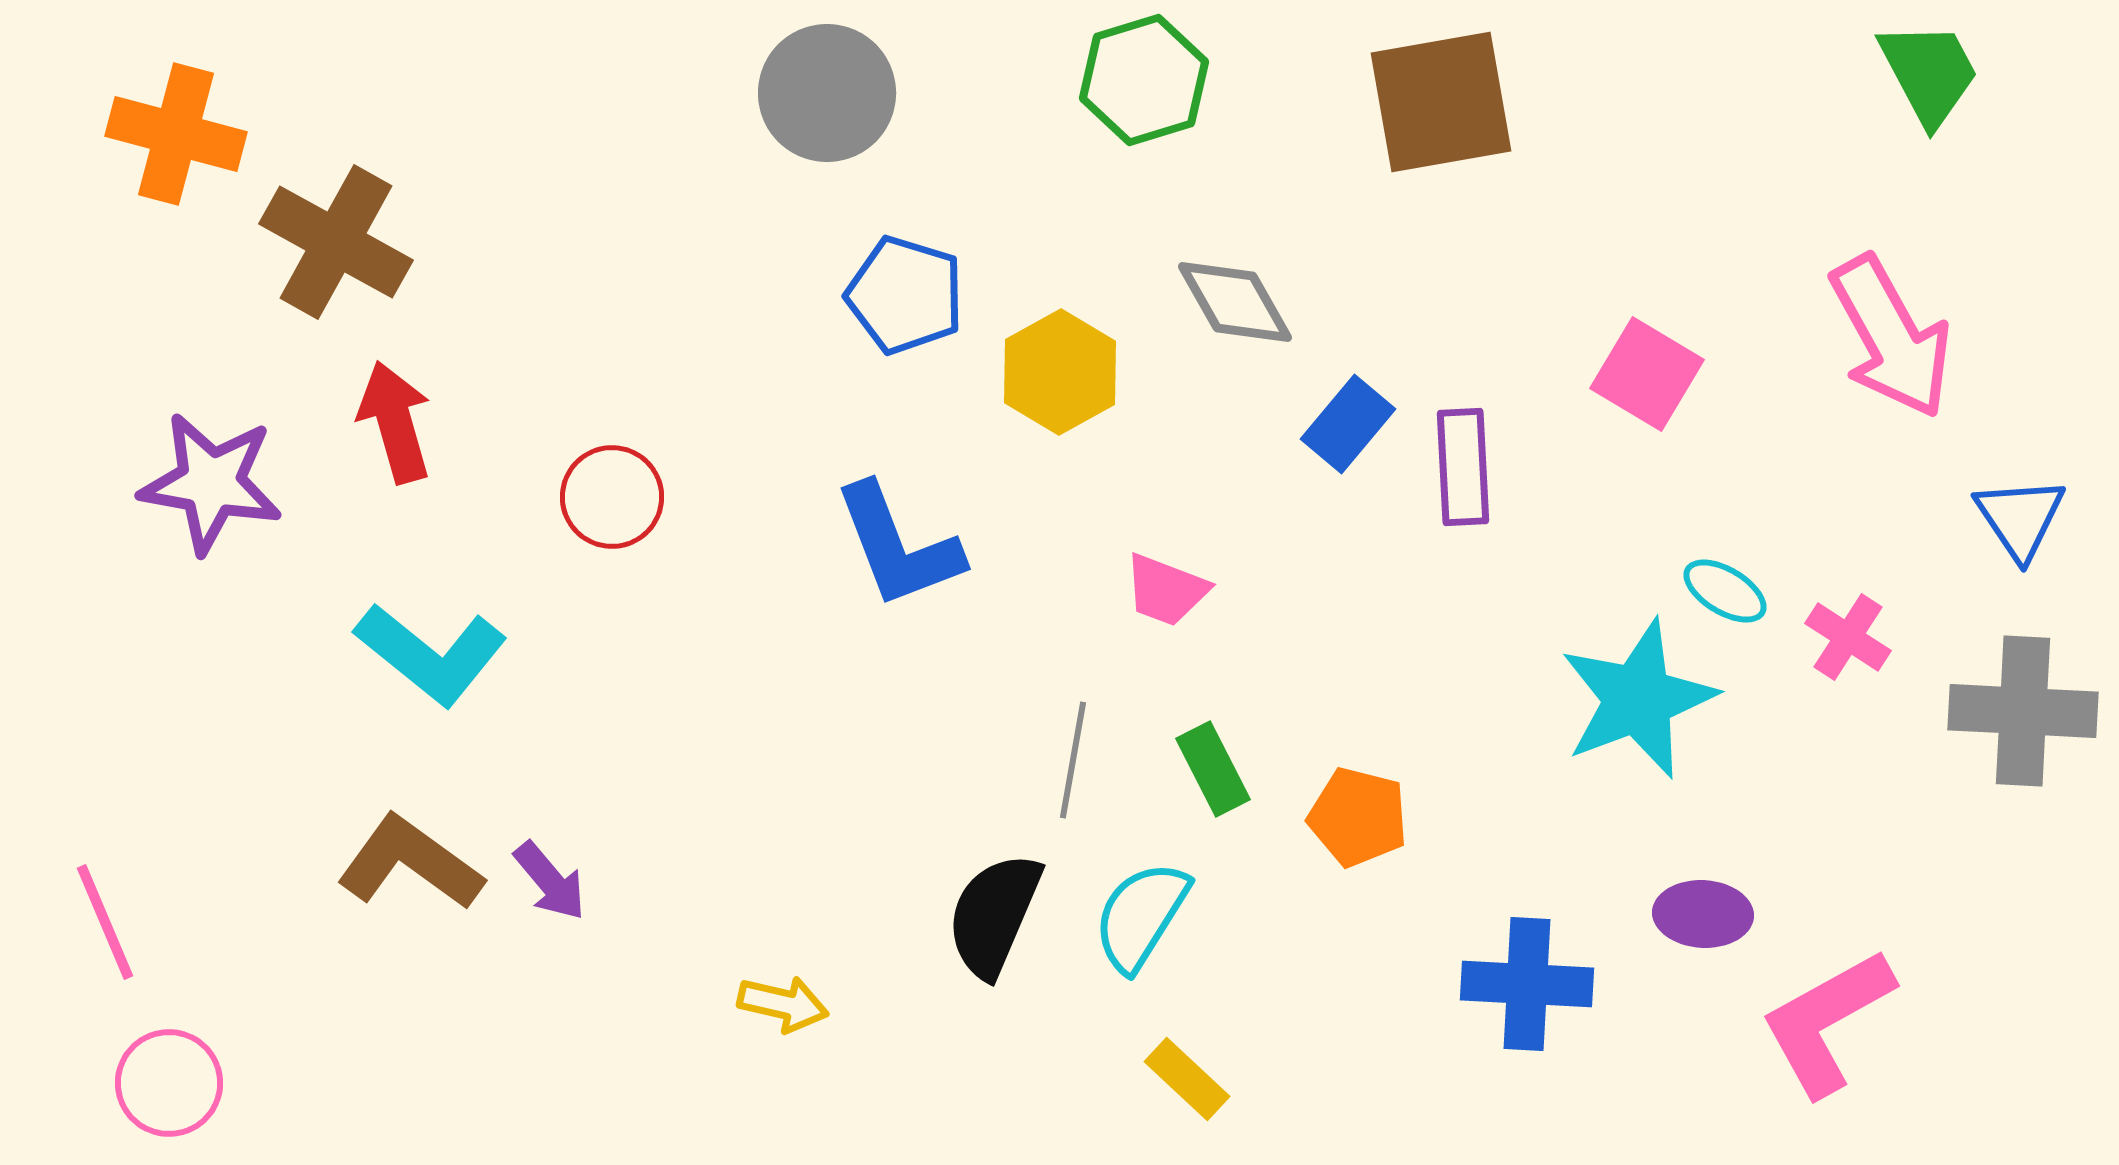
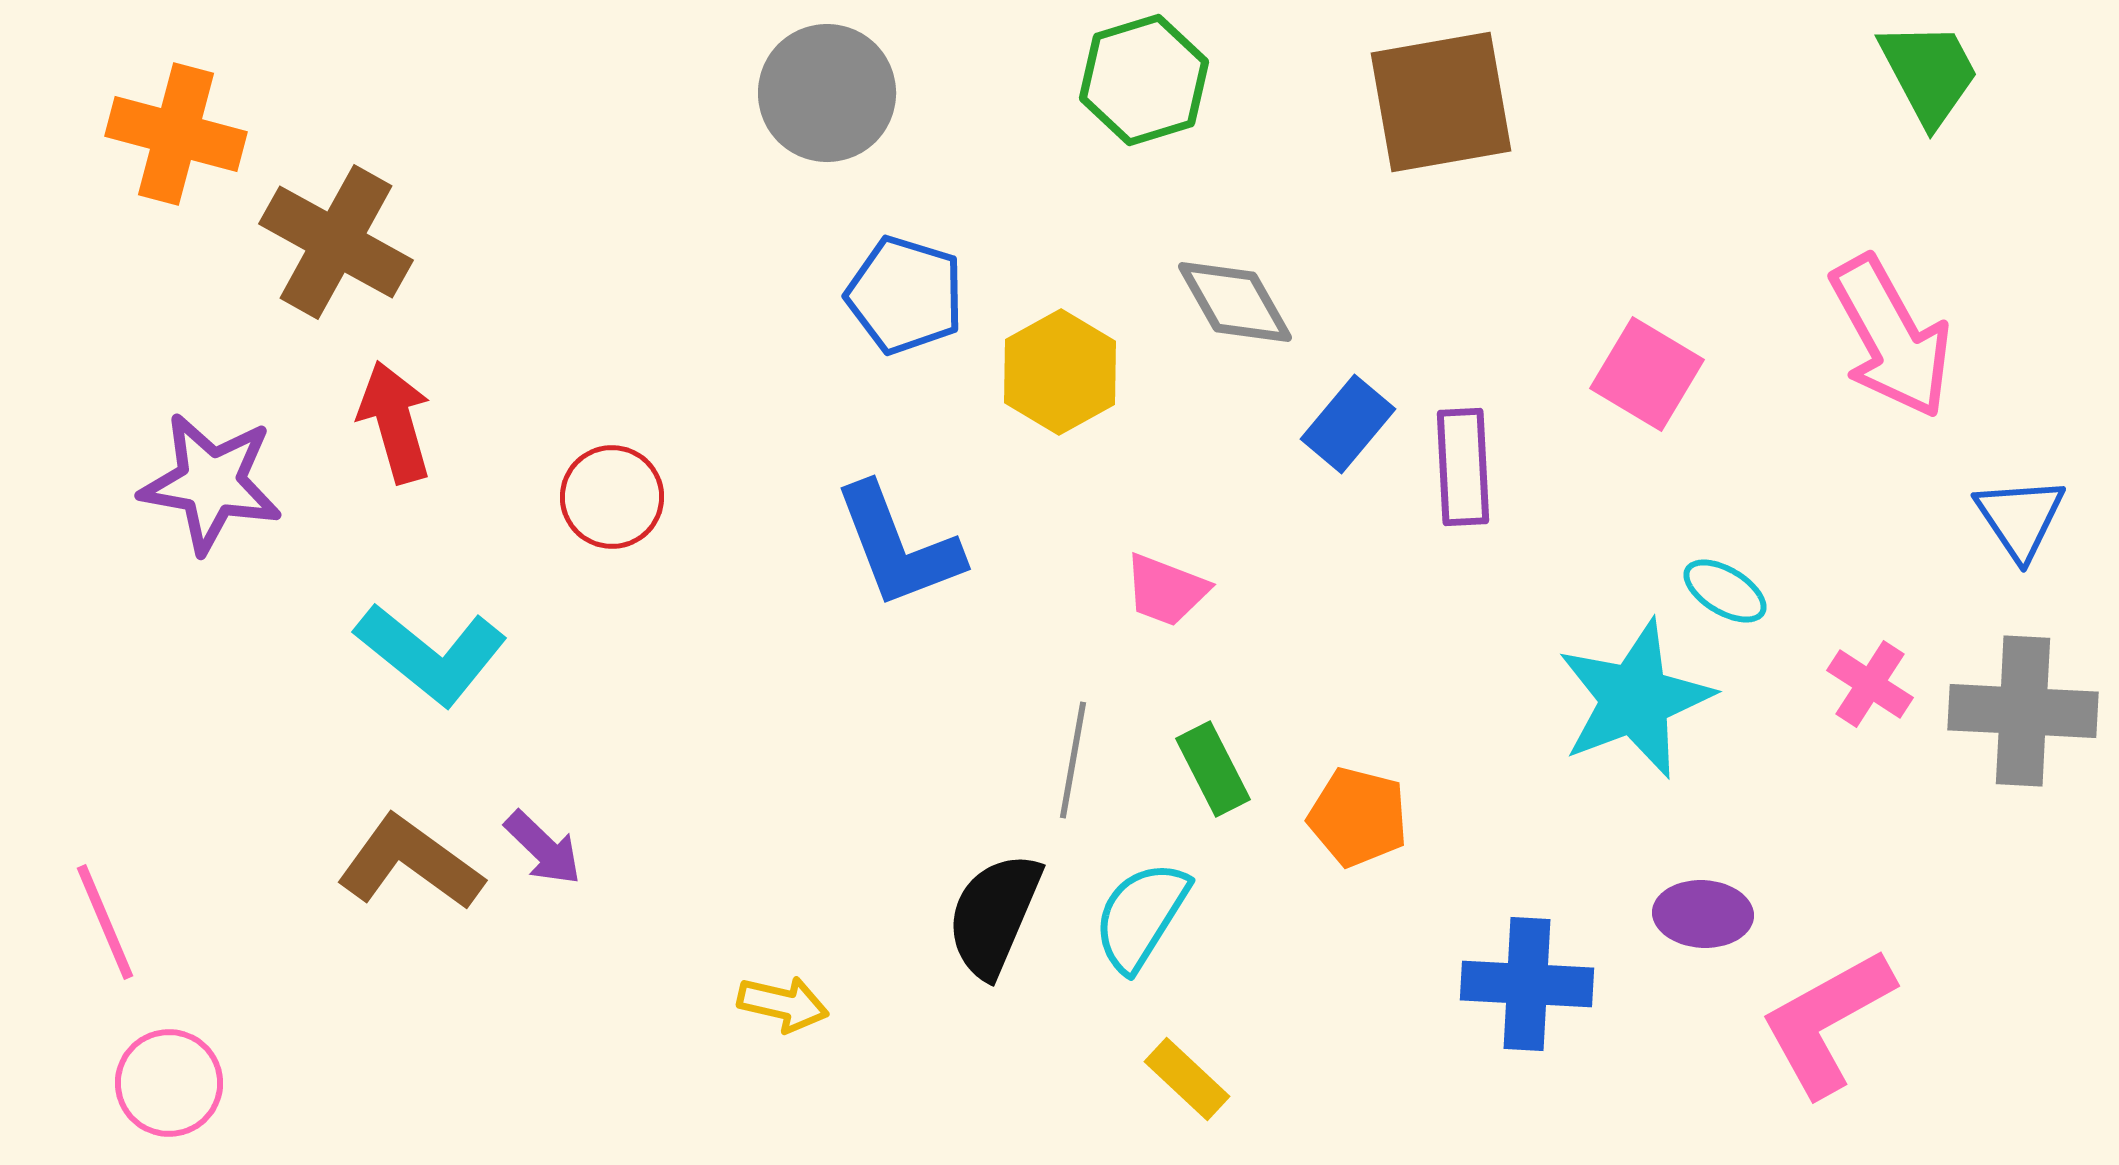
pink cross: moved 22 px right, 47 px down
cyan star: moved 3 px left
purple arrow: moved 7 px left, 33 px up; rotated 6 degrees counterclockwise
